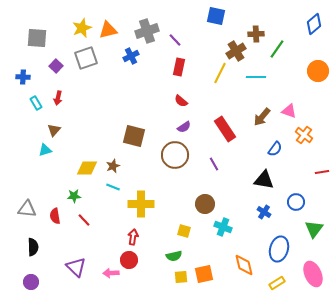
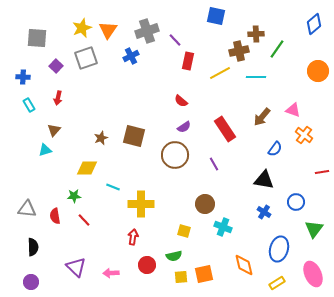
orange triangle at (108, 30): rotated 42 degrees counterclockwise
brown cross at (236, 51): moved 3 px right; rotated 18 degrees clockwise
red rectangle at (179, 67): moved 9 px right, 6 px up
yellow line at (220, 73): rotated 35 degrees clockwise
cyan rectangle at (36, 103): moved 7 px left, 2 px down
pink triangle at (289, 111): moved 4 px right, 1 px up
brown star at (113, 166): moved 12 px left, 28 px up
red circle at (129, 260): moved 18 px right, 5 px down
